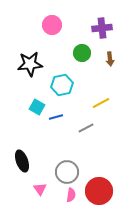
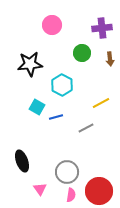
cyan hexagon: rotated 20 degrees counterclockwise
